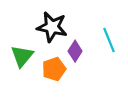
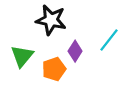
black star: moved 1 px left, 7 px up
cyan line: rotated 60 degrees clockwise
